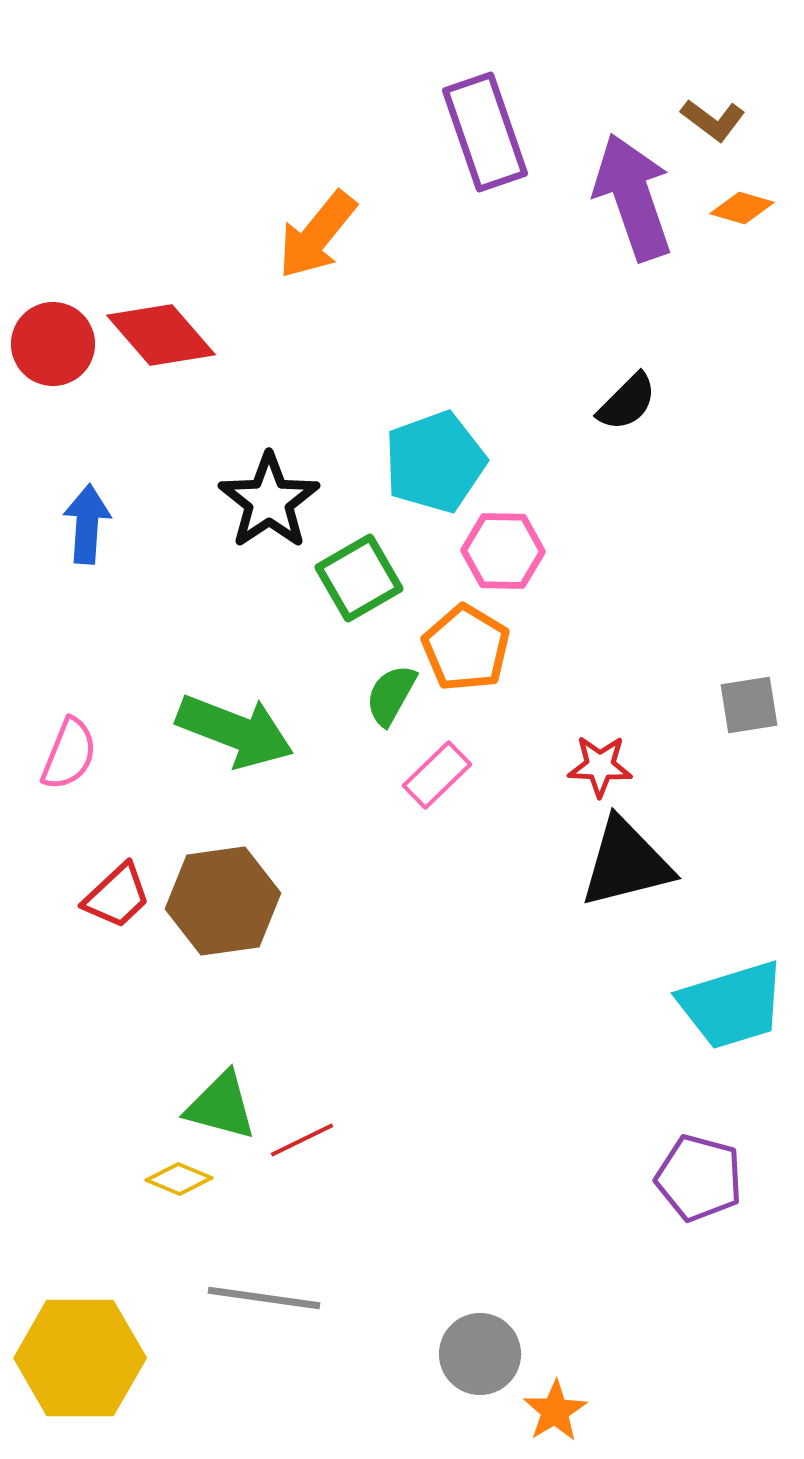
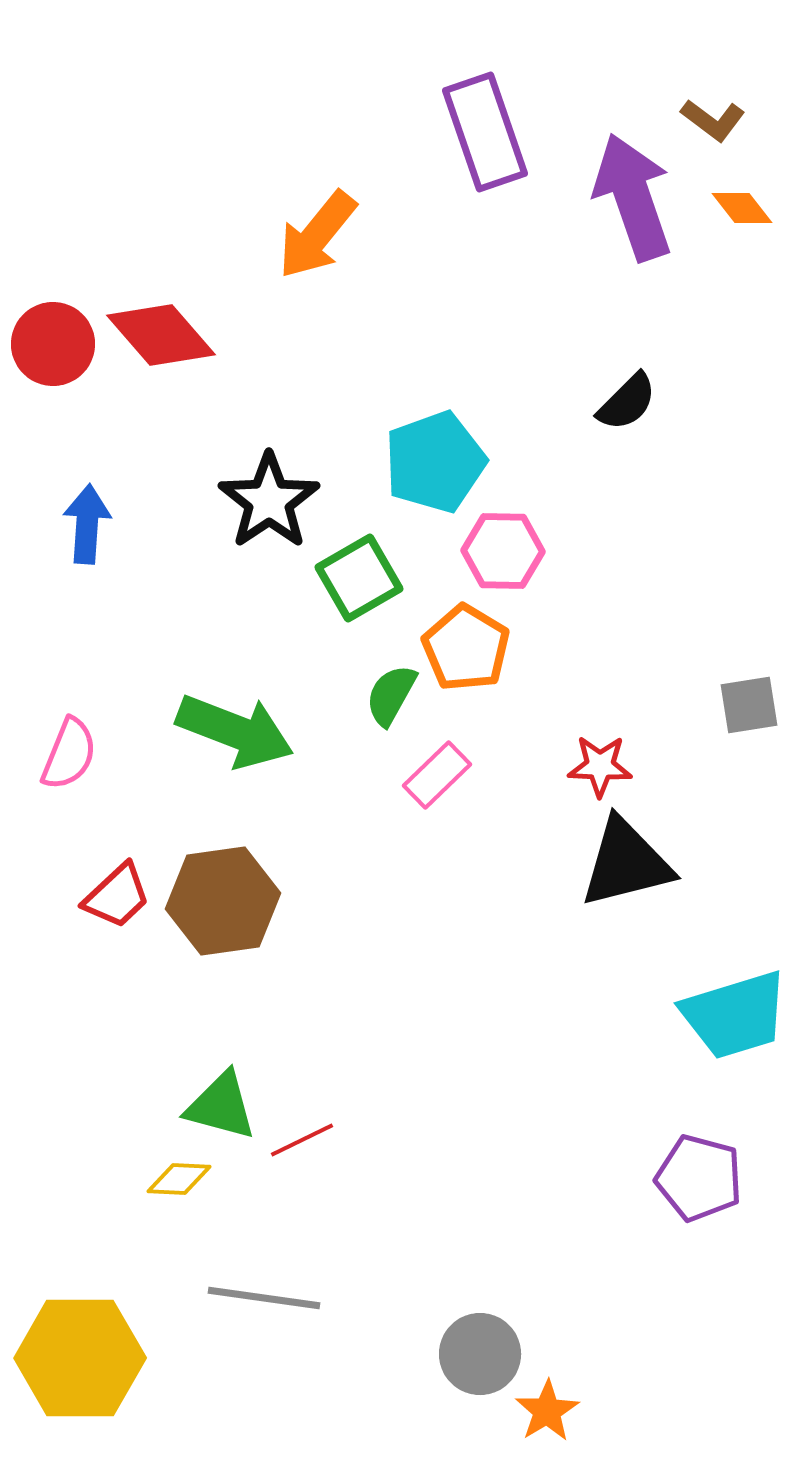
orange diamond: rotated 36 degrees clockwise
cyan trapezoid: moved 3 px right, 10 px down
yellow diamond: rotated 20 degrees counterclockwise
orange star: moved 8 px left
